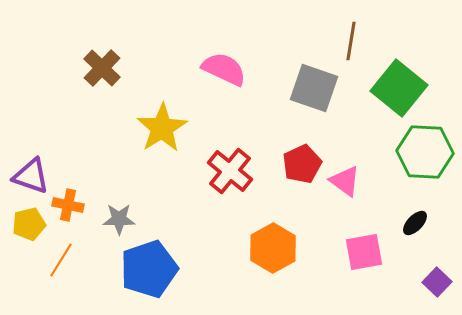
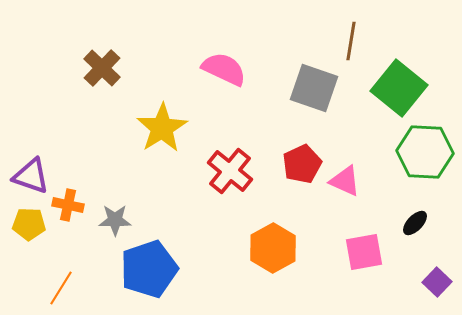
pink triangle: rotated 12 degrees counterclockwise
gray star: moved 4 px left, 1 px down
yellow pentagon: rotated 16 degrees clockwise
orange line: moved 28 px down
